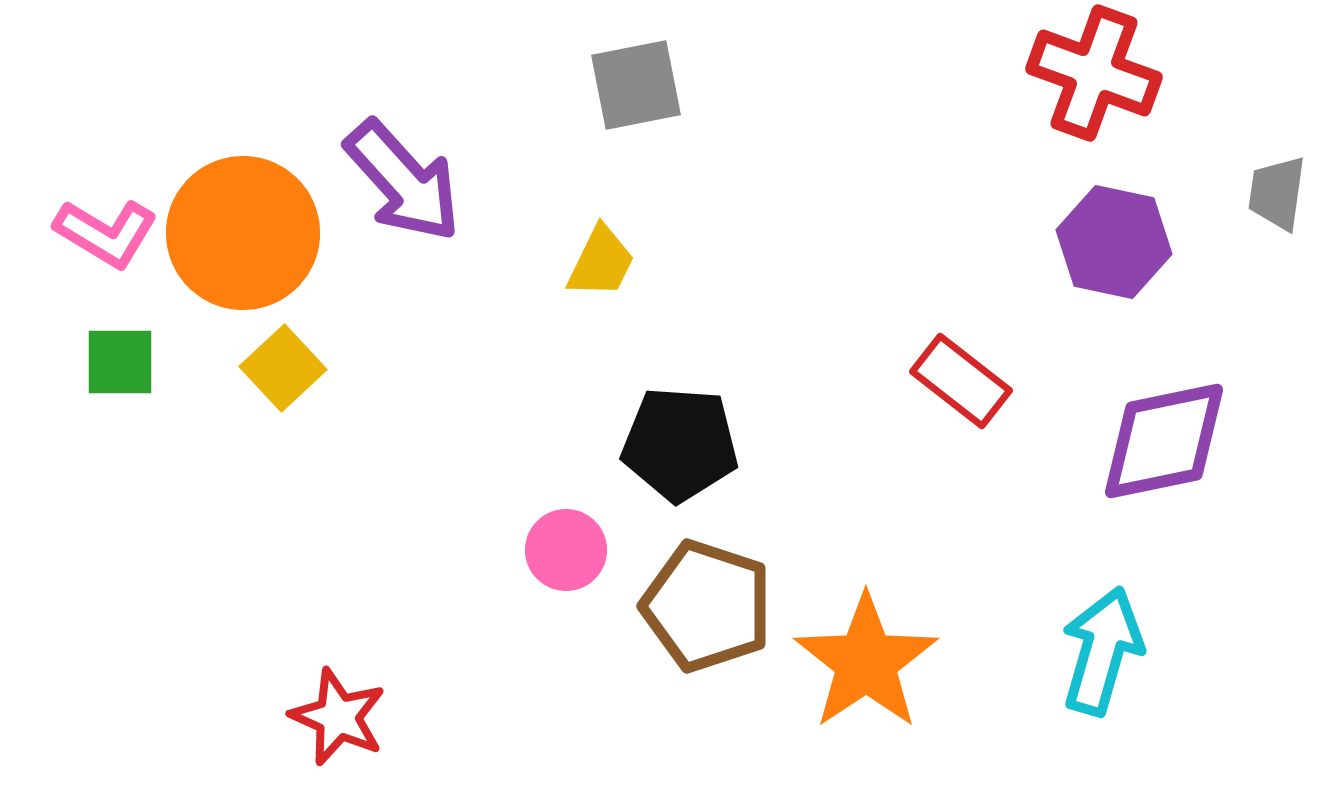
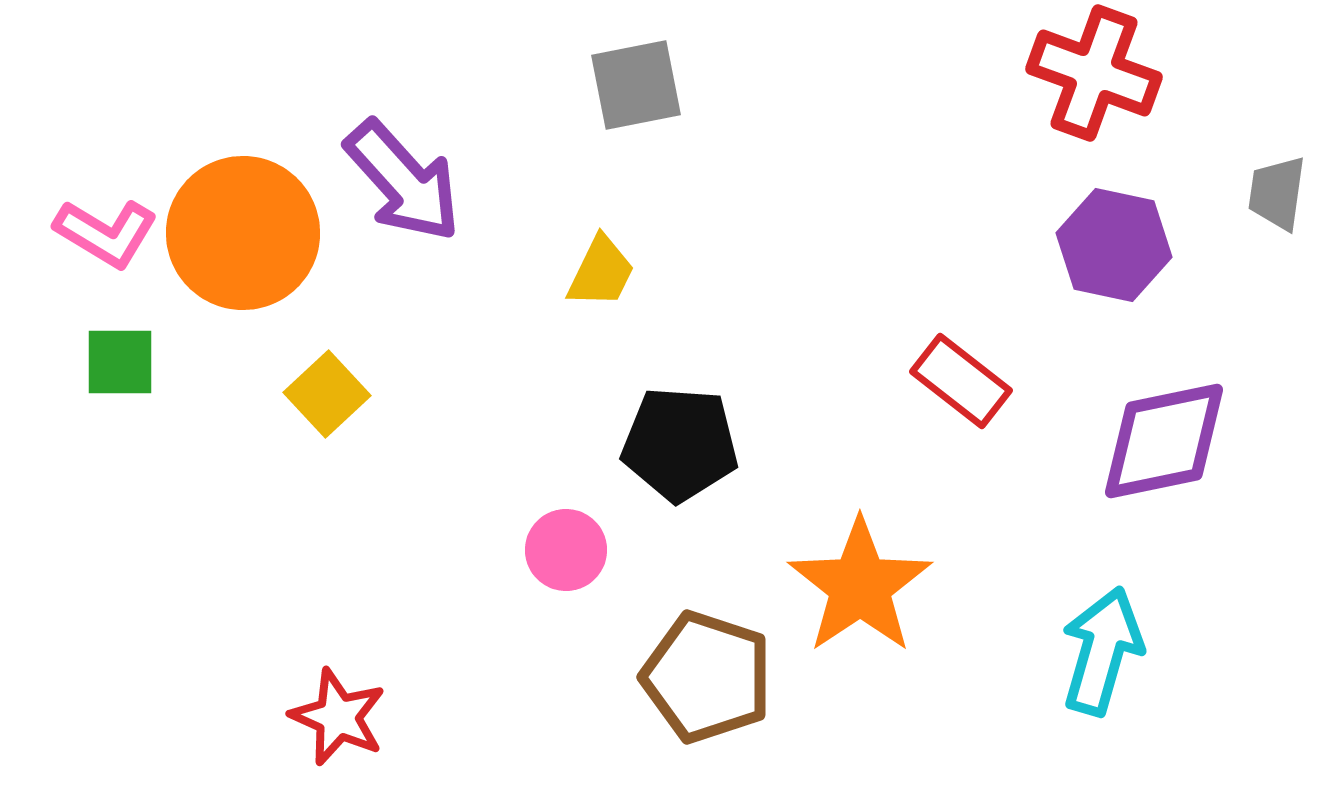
purple hexagon: moved 3 px down
yellow trapezoid: moved 10 px down
yellow square: moved 44 px right, 26 px down
brown pentagon: moved 71 px down
orange star: moved 6 px left, 76 px up
